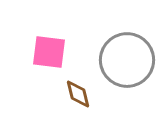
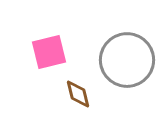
pink square: rotated 21 degrees counterclockwise
